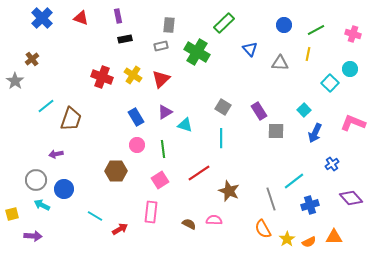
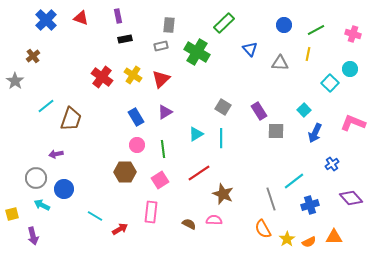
blue cross at (42, 18): moved 4 px right, 2 px down
brown cross at (32, 59): moved 1 px right, 3 px up
red cross at (102, 77): rotated 15 degrees clockwise
cyan triangle at (185, 125): moved 11 px right, 9 px down; rotated 49 degrees counterclockwise
brown hexagon at (116, 171): moved 9 px right, 1 px down
gray circle at (36, 180): moved 2 px up
brown star at (229, 191): moved 6 px left, 3 px down
purple arrow at (33, 236): rotated 72 degrees clockwise
